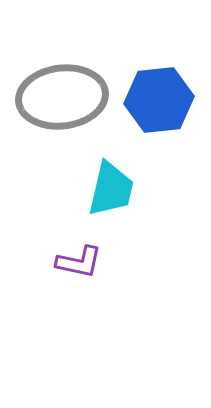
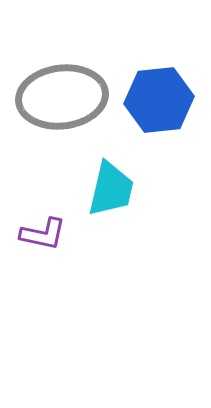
purple L-shape: moved 36 px left, 28 px up
